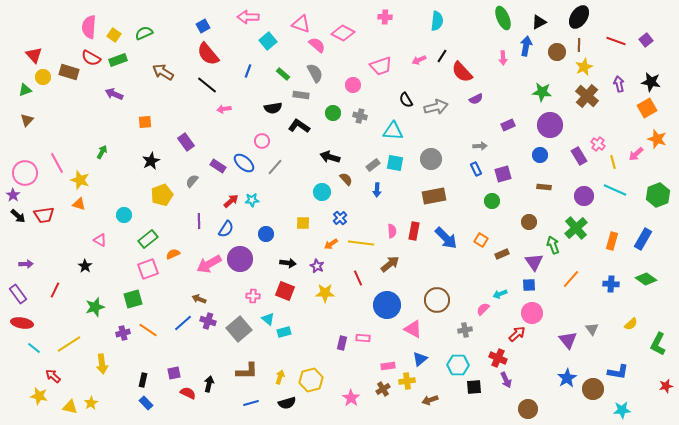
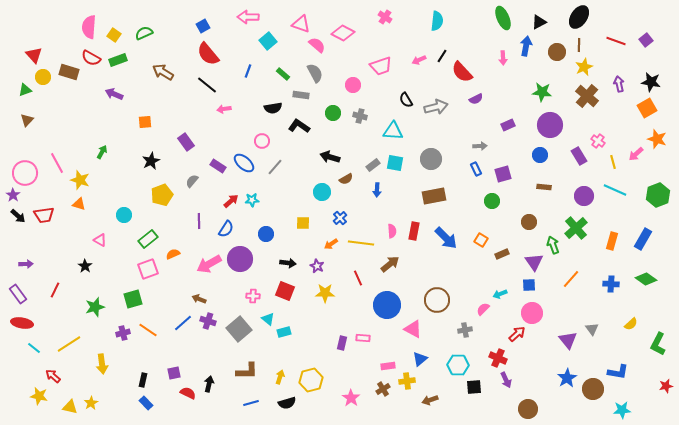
pink cross at (385, 17): rotated 32 degrees clockwise
pink cross at (598, 144): moved 3 px up
brown semicircle at (346, 179): rotated 104 degrees clockwise
